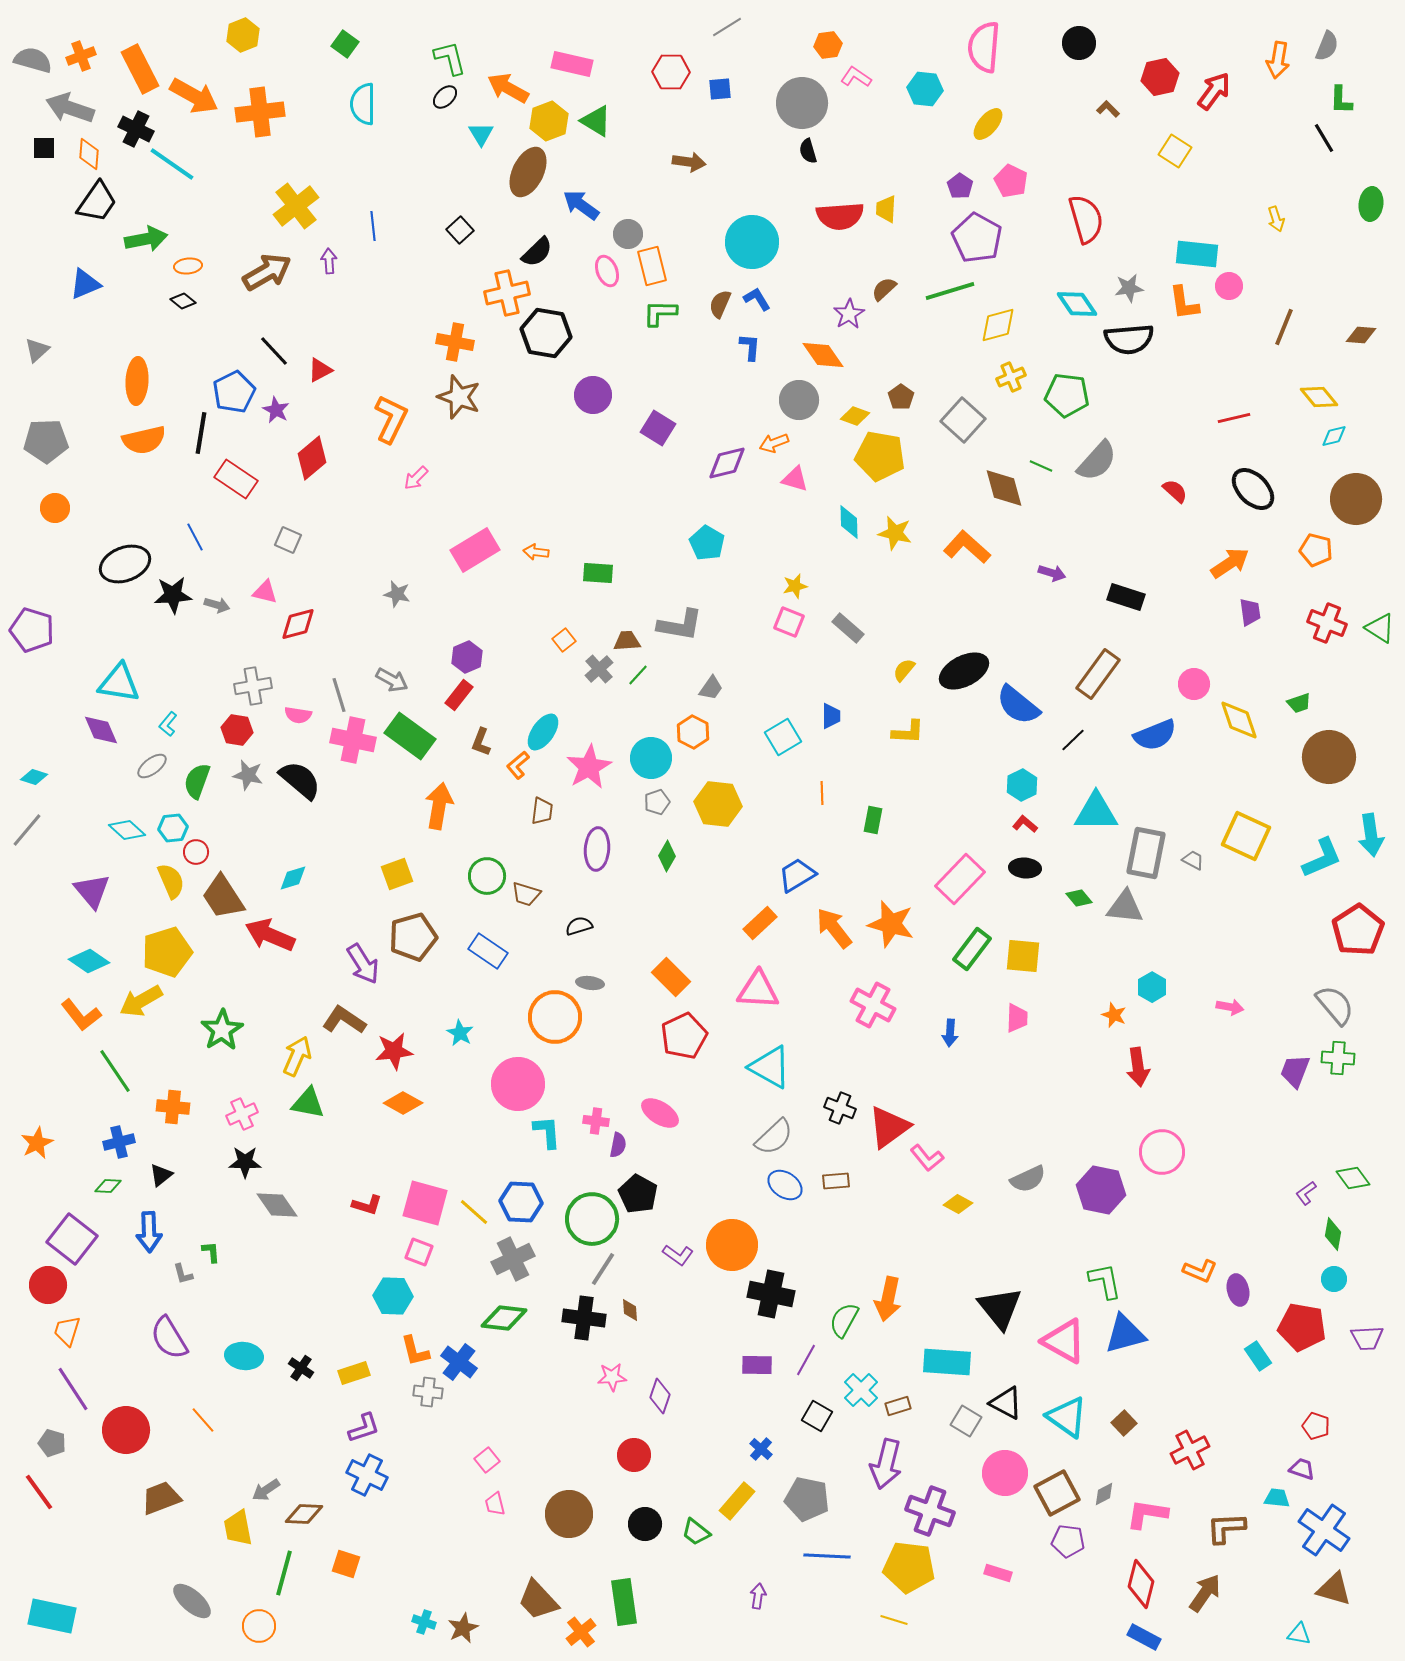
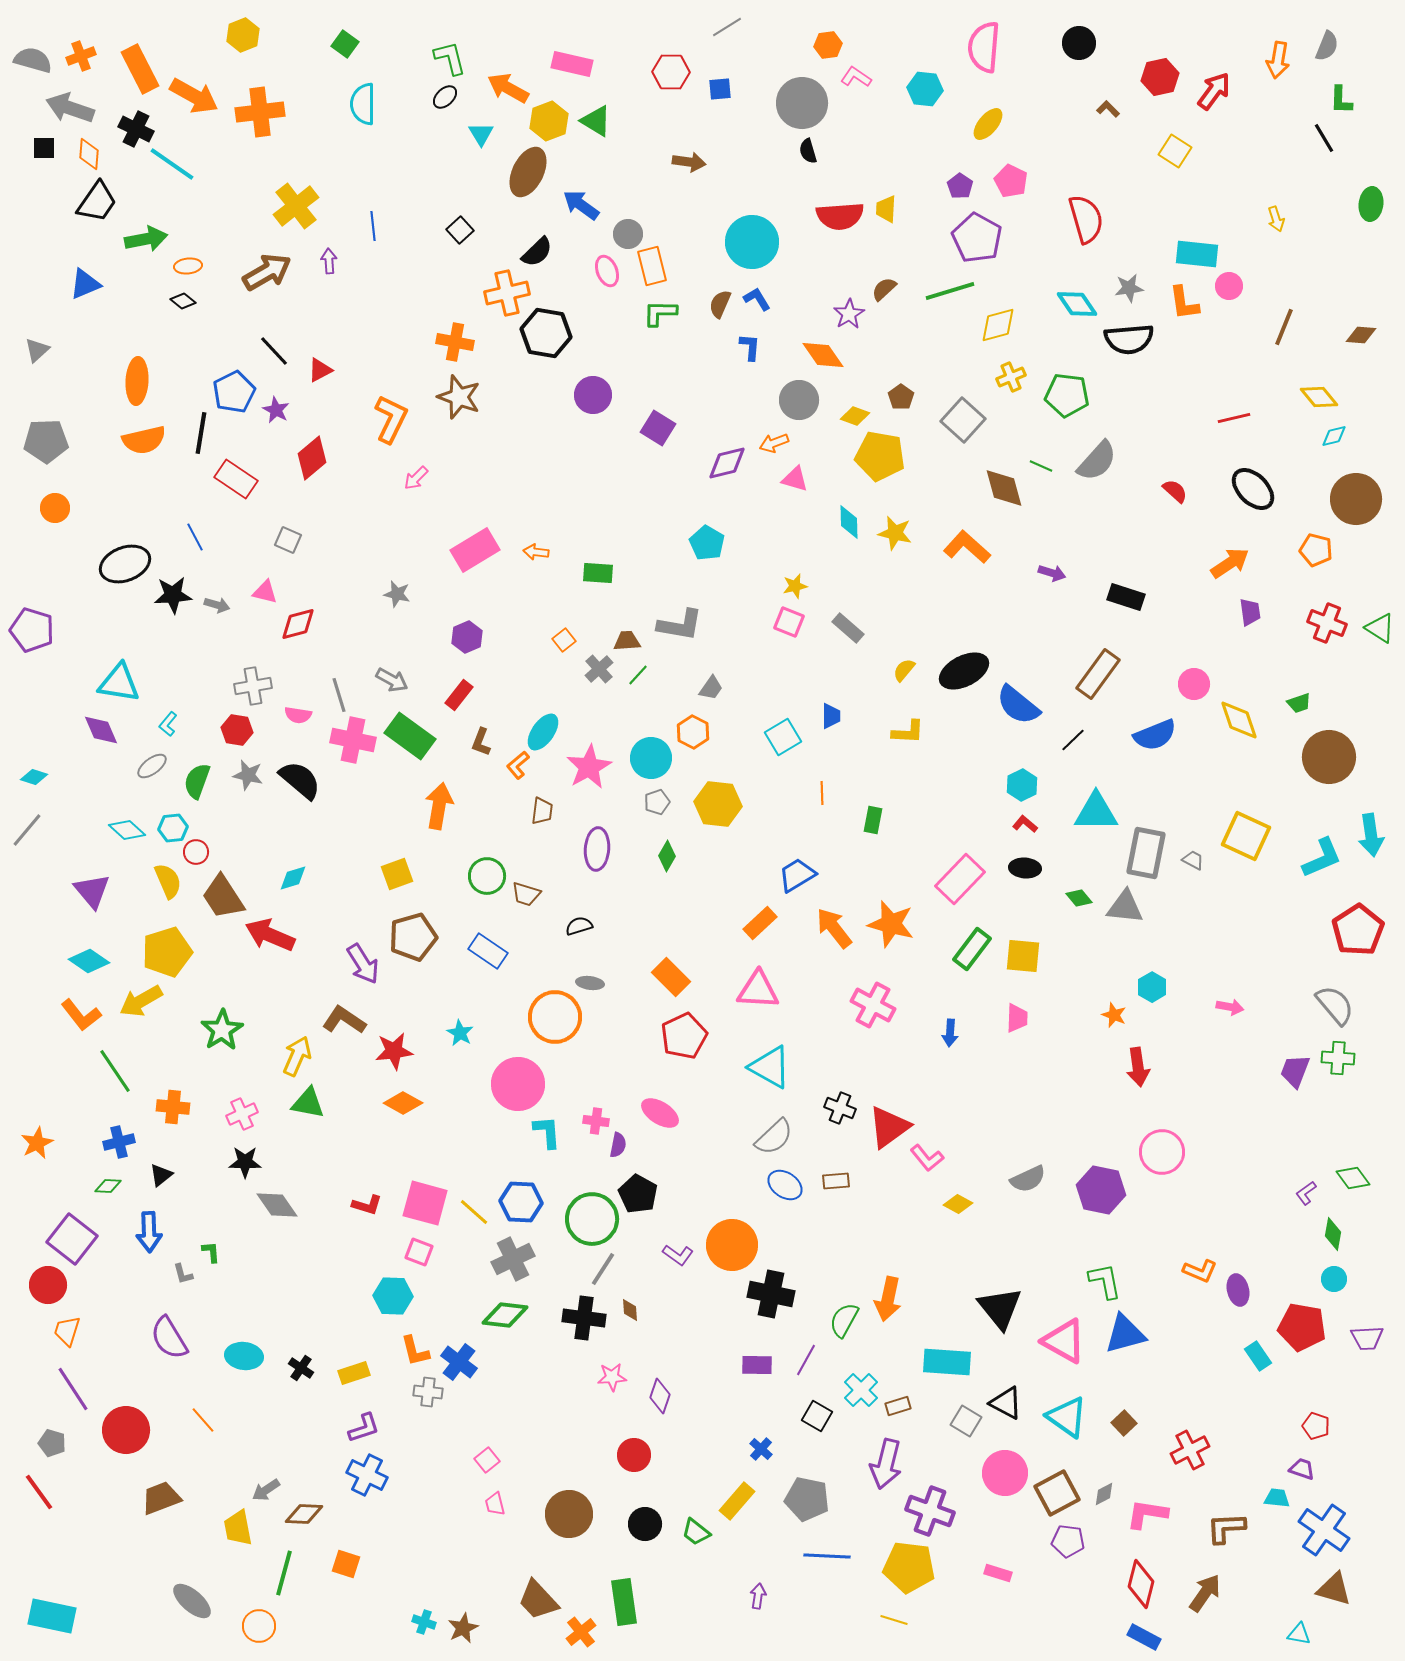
purple hexagon at (467, 657): moved 20 px up
yellow semicircle at (171, 881): moved 3 px left
green diamond at (504, 1318): moved 1 px right, 3 px up
